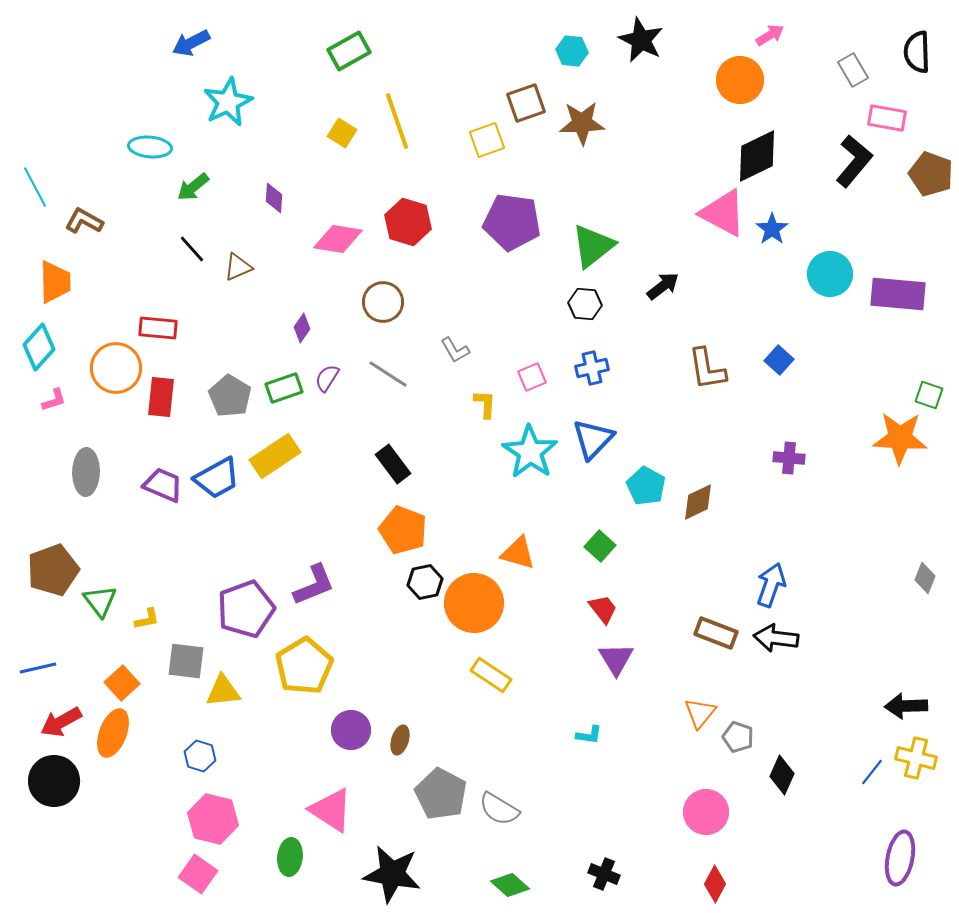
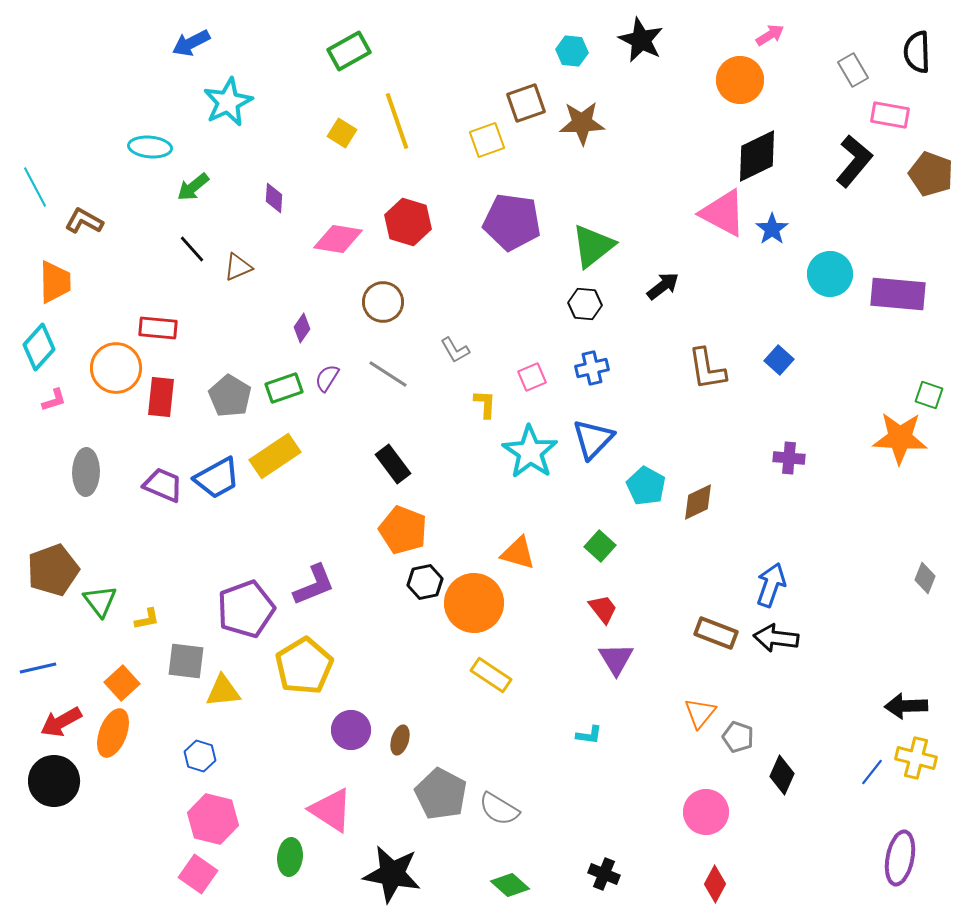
pink rectangle at (887, 118): moved 3 px right, 3 px up
